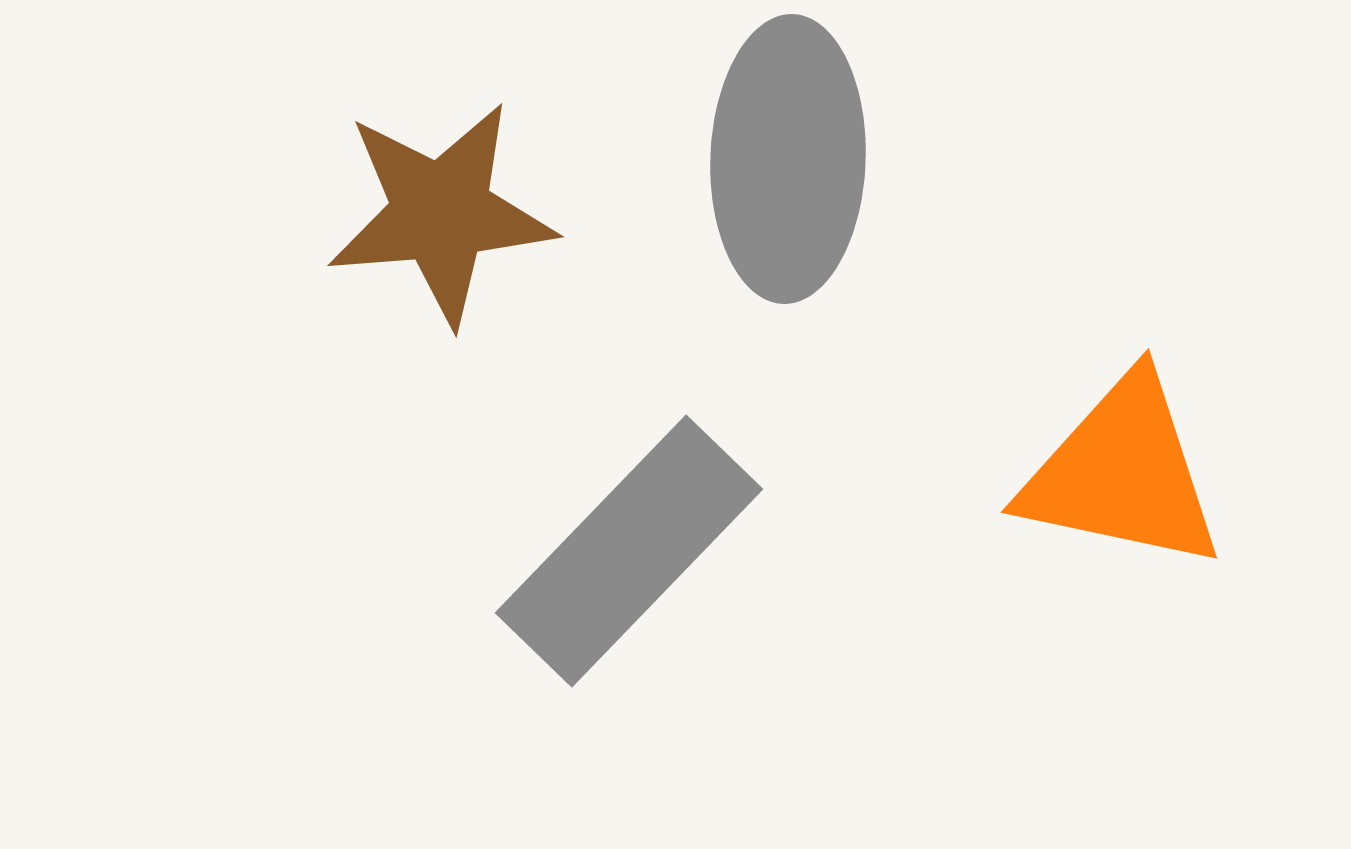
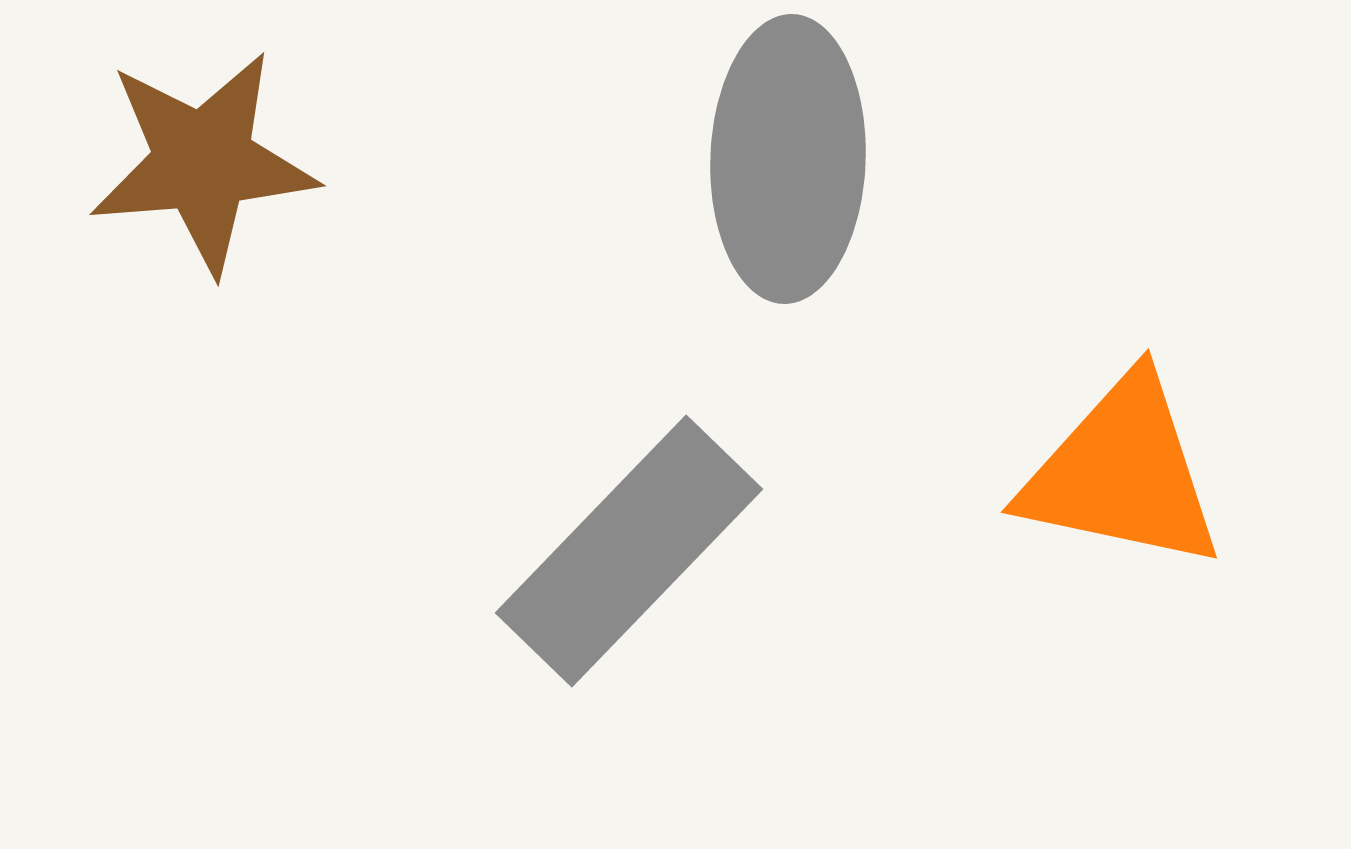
brown star: moved 238 px left, 51 px up
